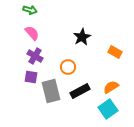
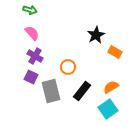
black star: moved 14 px right, 2 px up
purple square: rotated 16 degrees clockwise
black rectangle: moved 2 px right; rotated 24 degrees counterclockwise
